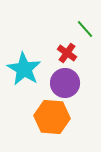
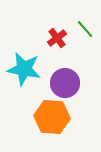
red cross: moved 10 px left, 15 px up; rotated 18 degrees clockwise
cyan star: rotated 20 degrees counterclockwise
